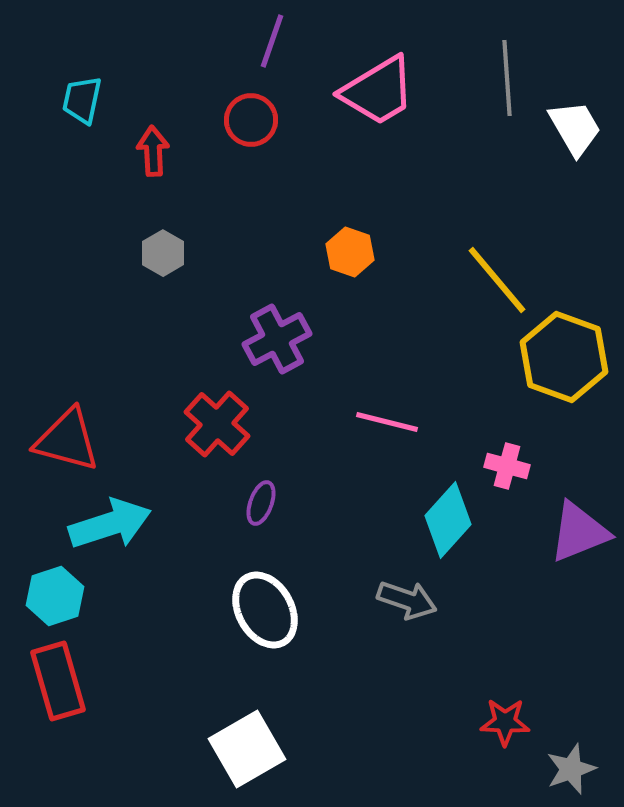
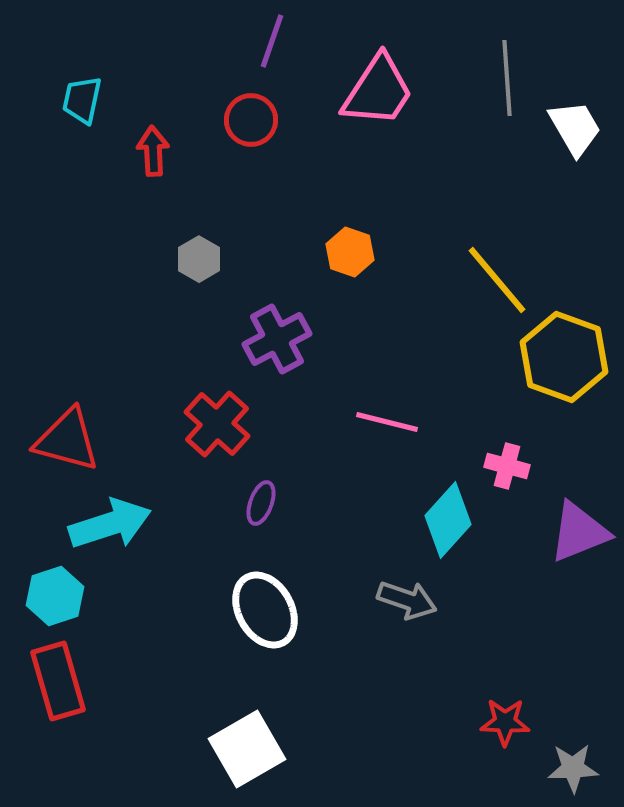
pink trapezoid: rotated 26 degrees counterclockwise
gray hexagon: moved 36 px right, 6 px down
gray star: moved 2 px right, 1 px up; rotated 18 degrees clockwise
